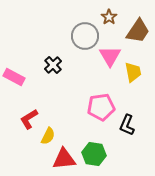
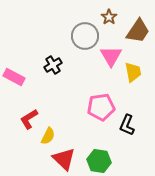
pink triangle: moved 1 px right
black cross: rotated 12 degrees clockwise
green hexagon: moved 5 px right, 7 px down
red triangle: rotated 50 degrees clockwise
